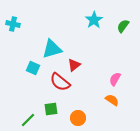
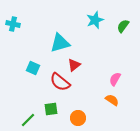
cyan star: moved 1 px right; rotated 12 degrees clockwise
cyan triangle: moved 8 px right, 6 px up
